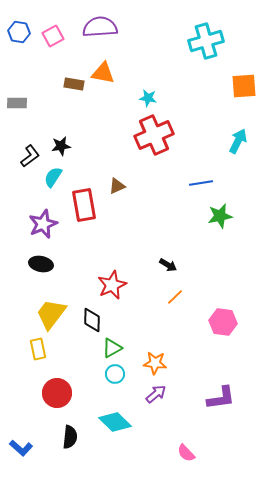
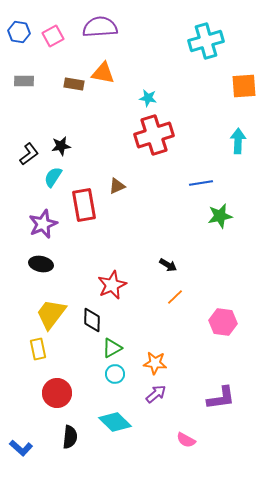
gray rectangle: moved 7 px right, 22 px up
red cross: rotated 6 degrees clockwise
cyan arrow: rotated 25 degrees counterclockwise
black L-shape: moved 1 px left, 2 px up
pink semicircle: moved 13 px up; rotated 18 degrees counterclockwise
